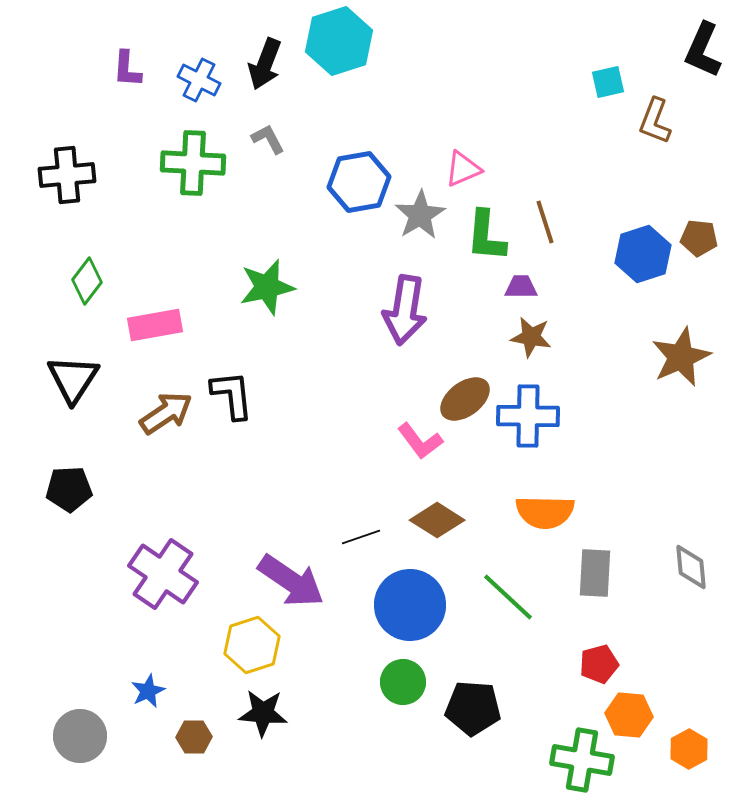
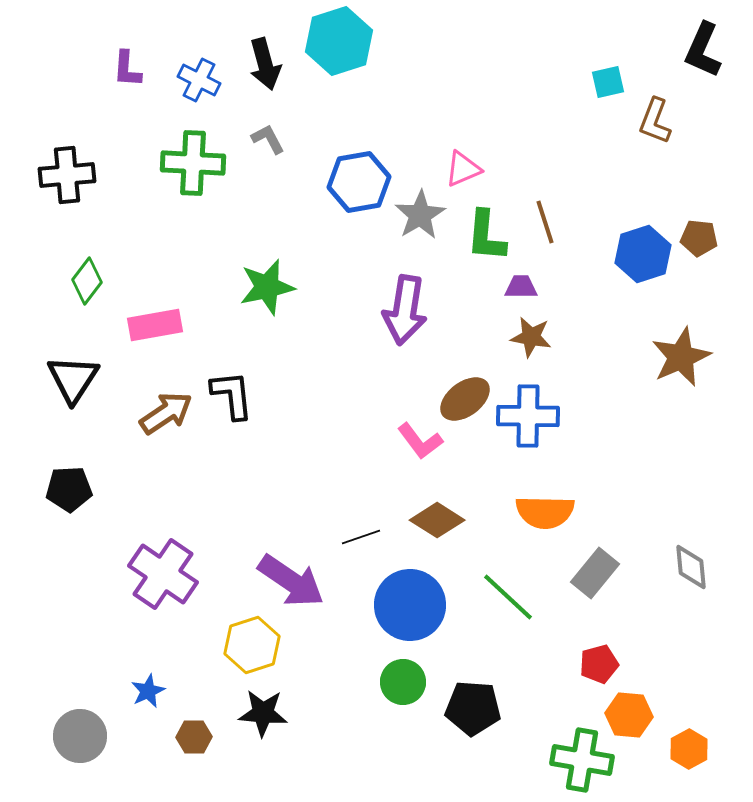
black arrow at (265, 64): rotated 36 degrees counterclockwise
gray rectangle at (595, 573): rotated 36 degrees clockwise
